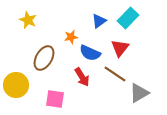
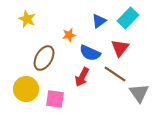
yellow star: moved 1 px left, 1 px up
orange star: moved 2 px left, 2 px up
red arrow: rotated 60 degrees clockwise
yellow circle: moved 10 px right, 4 px down
gray triangle: rotated 35 degrees counterclockwise
